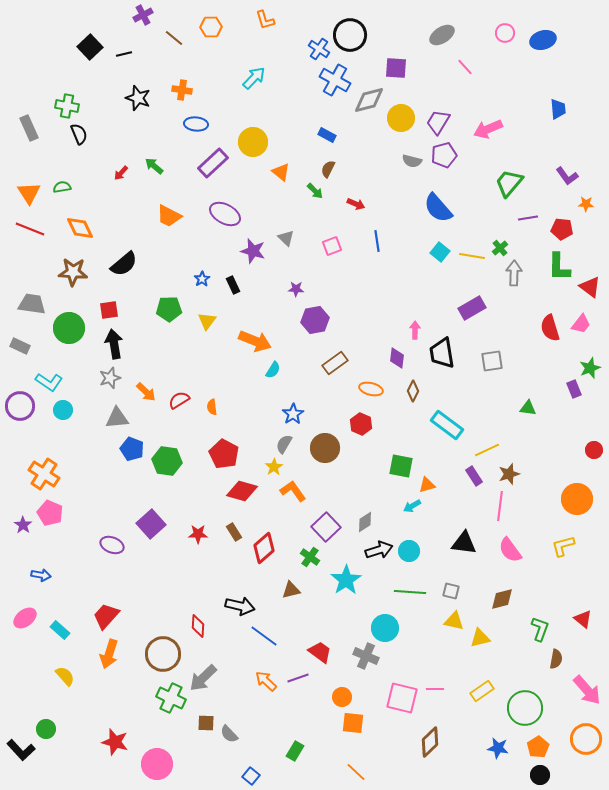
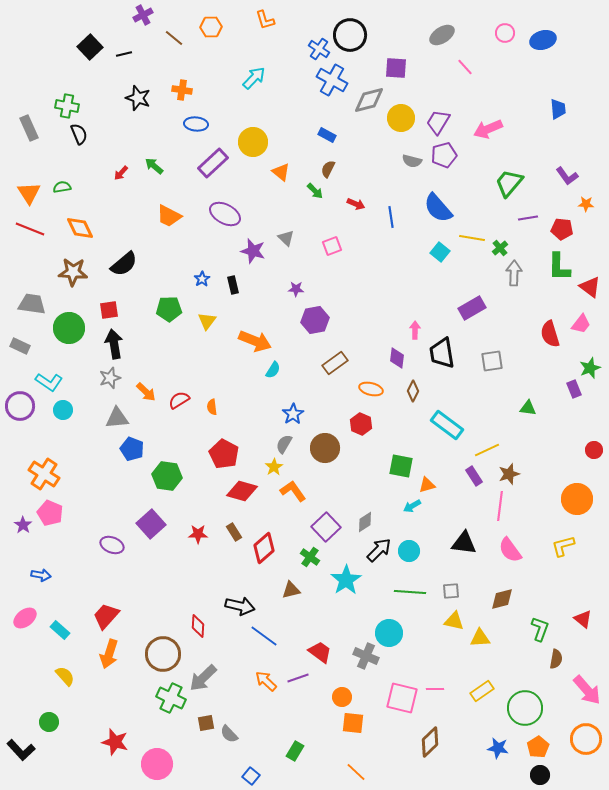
blue cross at (335, 80): moved 3 px left
blue line at (377, 241): moved 14 px right, 24 px up
yellow line at (472, 256): moved 18 px up
black rectangle at (233, 285): rotated 12 degrees clockwise
red semicircle at (550, 328): moved 6 px down
green hexagon at (167, 461): moved 15 px down
black arrow at (379, 550): rotated 28 degrees counterclockwise
gray square at (451, 591): rotated 18 degrees counterclockwise
cyan circle at (385, 628): moved 4 px right, 5 px down
yellow triangle at (480, 638): rotated 10 degrees clockwise
brown square at (206, 723): rotated 12 degrees counterclockwise
green circle at (46, 729): moved 3 px right, 7 px up
